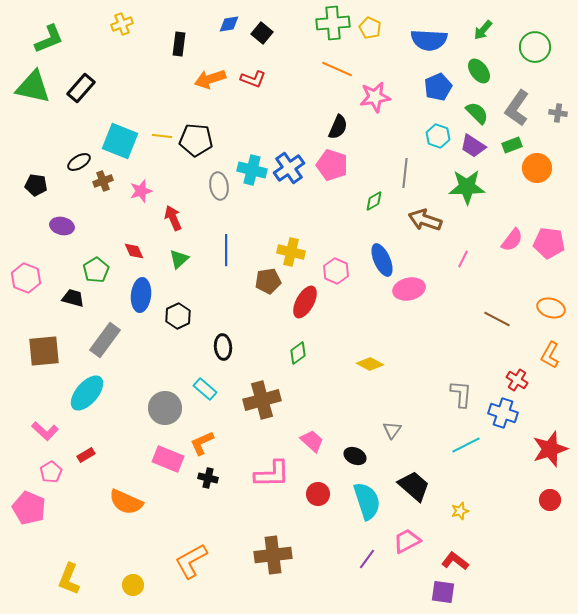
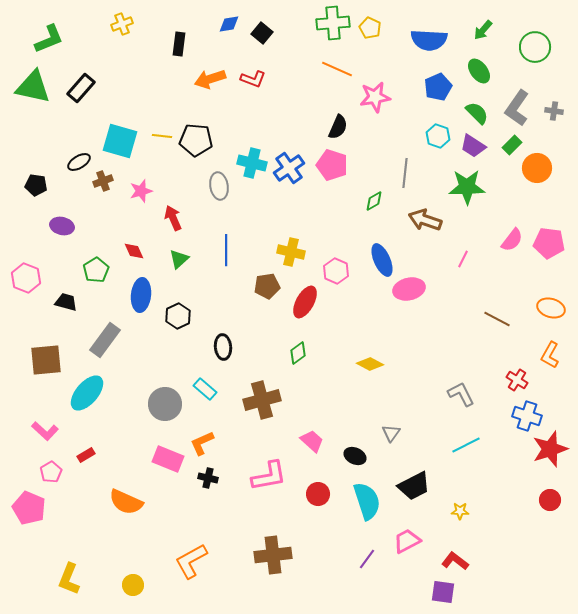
gray cross at (558, 113): moved 4 px left, 2 px up
cyan square at (120, 141): rotated 6 degrees counterclockwise
green rectangle at (512, 145): rotated 24 degrees counterclockwise
cyan cross at (252, 170): moved 7 px up
brown pentagon at (268, 281): moved 1 px left, 5 px down
black trapezoid at (73, 298): moved 7 px left, 4 px down
brown square at (44, 351): moved 2 px right, 9 px down
gray L-shape at (461, 394): rotated 32 degrees counterclockwise
gray circle at (165, 408): moved 4 px up
blue cross at (503, 413): moved 24 px right, 3 px down
gray triangle at (392, 430): moved 1 px left, 3 px down
pink L-shape at (272, 474): moved 3 px left, 2 px down; rotated 9 degrees counterclockwise
black trapezoid at (414, 486): rotated 112 degrees clockwise
yellow star at (460, 511): rotated 18 degrees clockwise
